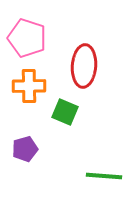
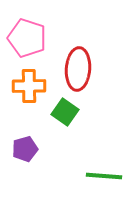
red ellipse: moved 6 px left, 3 px down
green square: rotated 12 degrees clockwise
